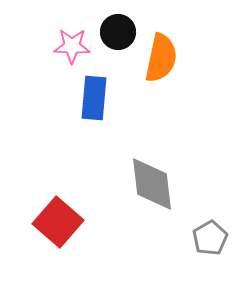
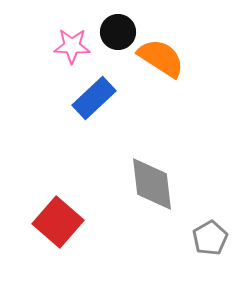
orange semicircle: rotated 69 degrees counterclockwise
blue rectangle: rotated 42 degrees clockwise
